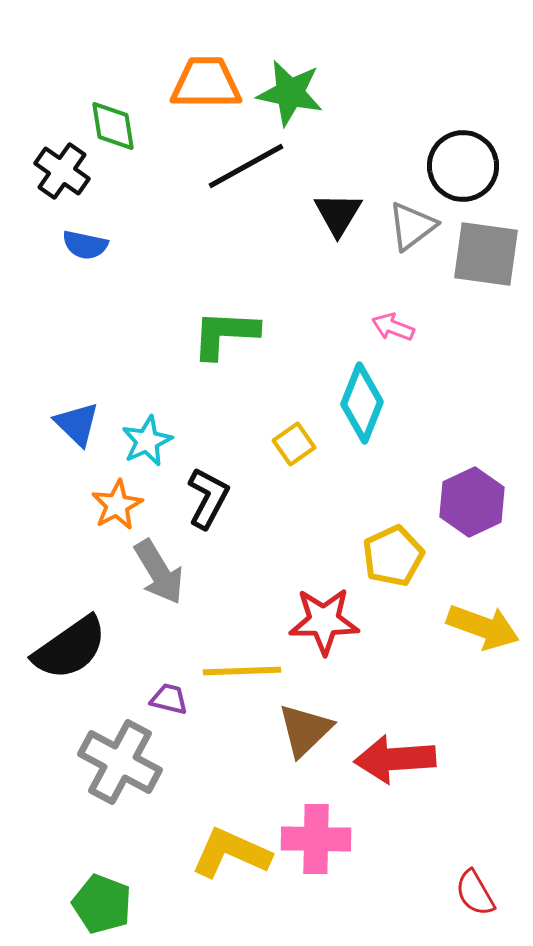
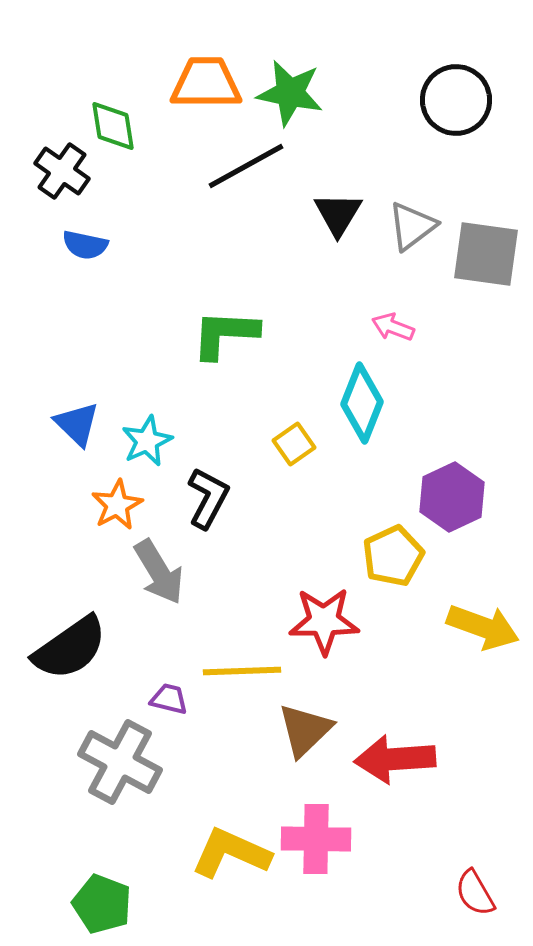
black circle: moved 7 px left, 66 px up
purple hexagon: moved 20 px left, 5 px up
